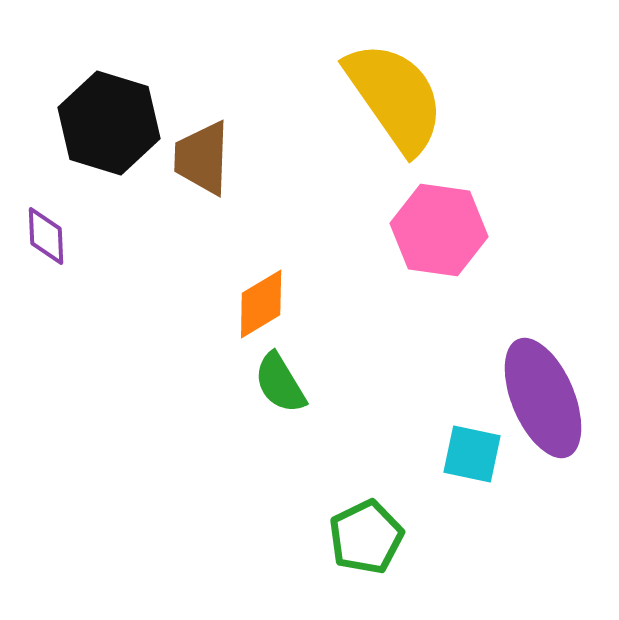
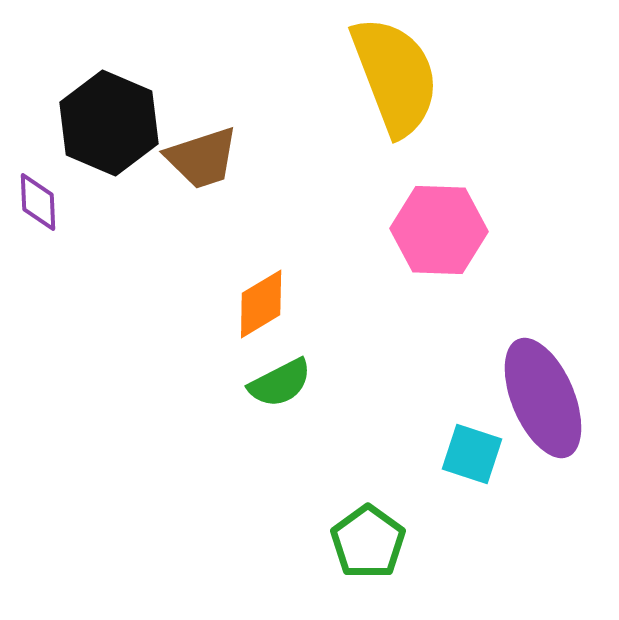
yellow semicircle: moved 21 px up; rotated 14 degrees clockwise
black hexagon: rotated 6 degrees clockwise
brown trapezoid: rotated 110 degrees counterclockwise
pink hexagon: rotated 6 degrees counterclockwise
purple diamond: moved 8 px left, 34 px up
green semicircle: rotated 86 degrees counterclockwise
cyan square: rotated 6 degrees clockwise
green pentagon: moved 2 px right, 5 px down; rotated 10 degrees counterclockwise
